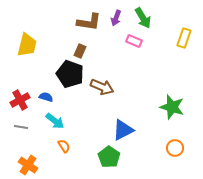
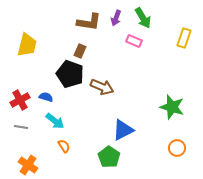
orange circle: moved 2 px right
